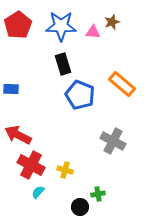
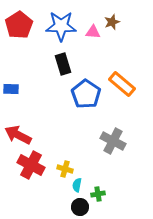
red pentagon: moved 1 px right
blue pentagon: moved 6 px right, 1 px up; rotated 12 degrees clockwise
yellow cross: moved 1 px up
cyan semicircle: moved 39 px right, 7 px up; rotated 32 degrees counterclockwise
